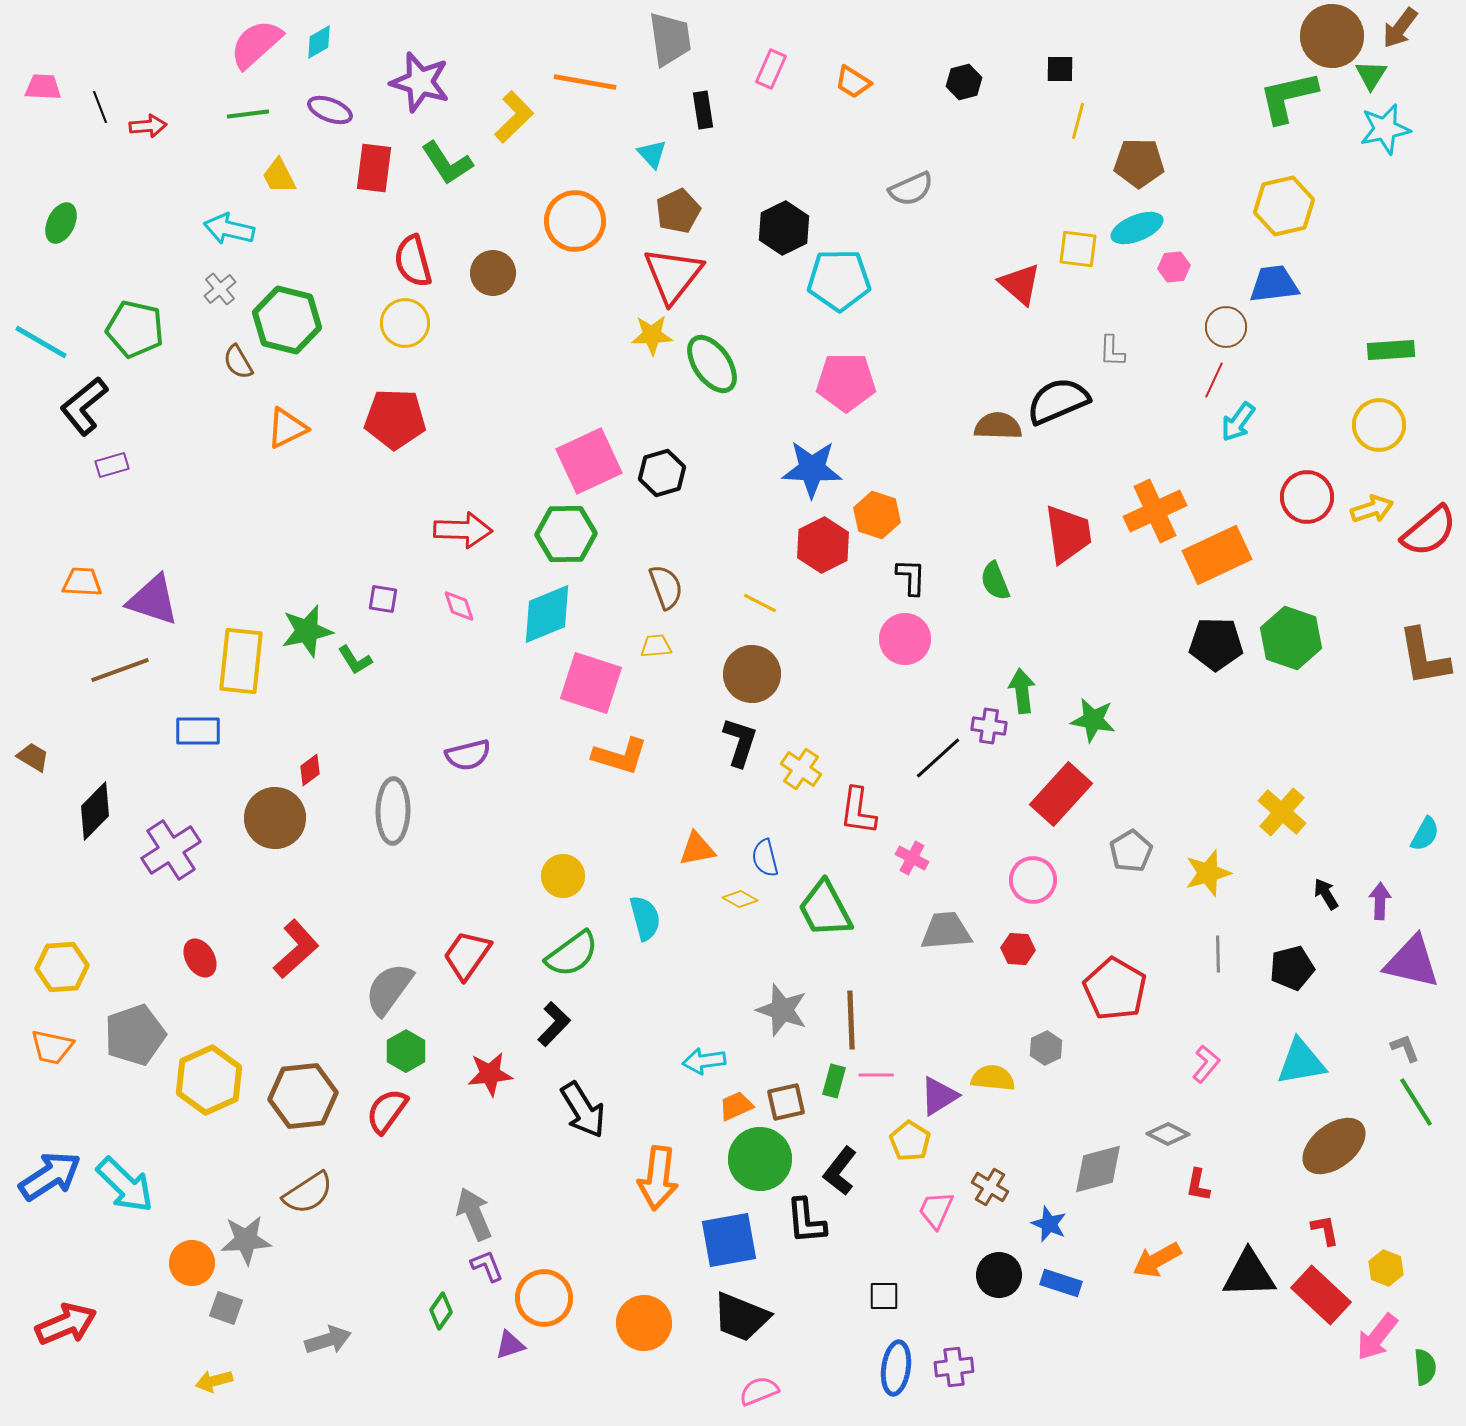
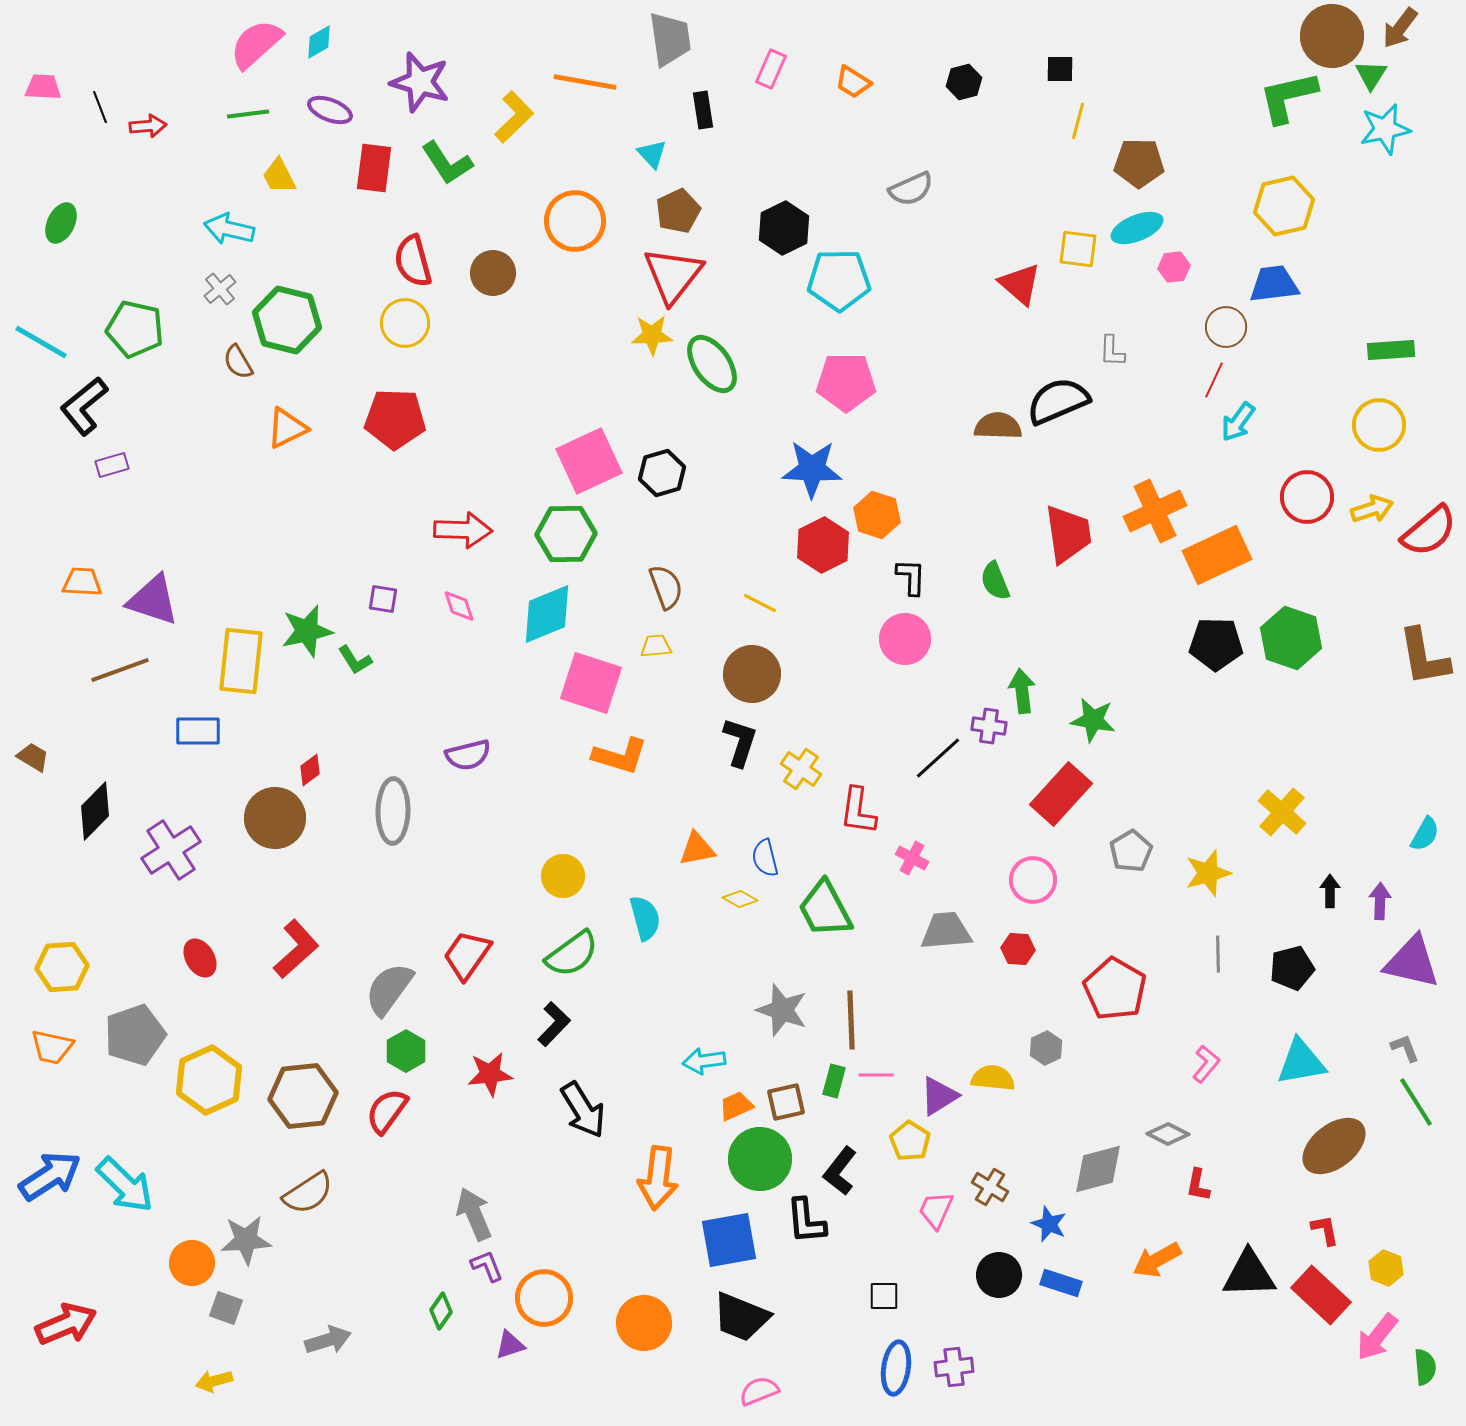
black arrow at (1326, 894): moved 4 px right, 3 px up; rotated 32 degrees clockwise
